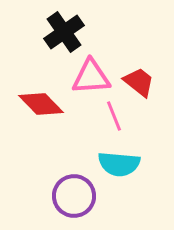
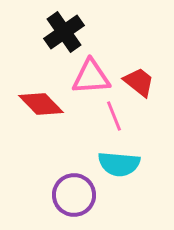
purple circle: moved 1 px up
